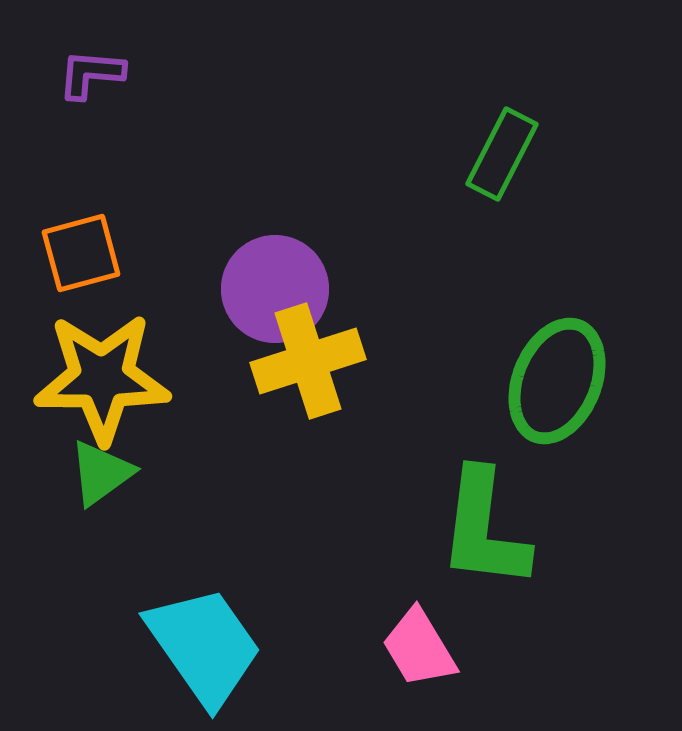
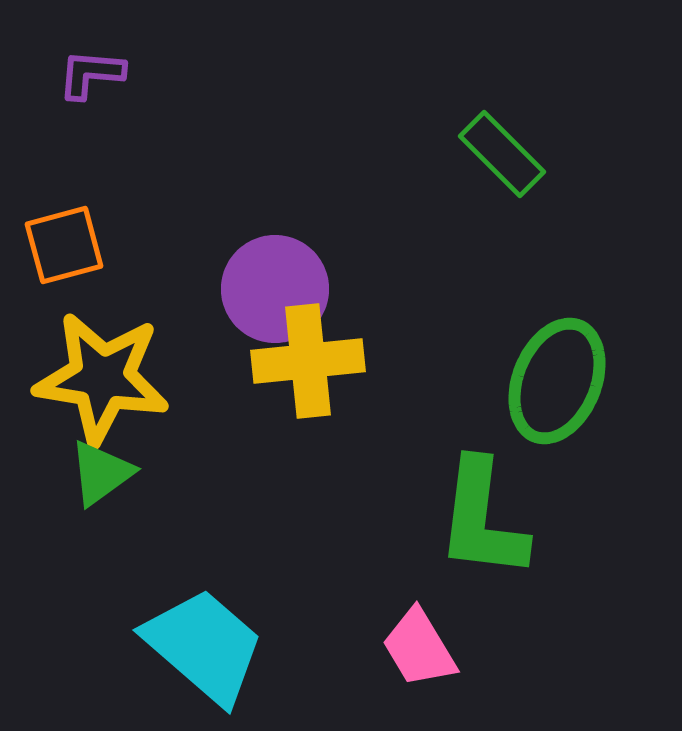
green rectangle: rotated 72 degrees counterclockwise
orange square: moved 17 px left, 8 px up
yellow cross: rotated 12 degrees clockwise
yellow star: rotated 9 degrees clockwise
green L-shape: moved 2 px left, 10 px up
cyan trapezoid: rotated 14 degrees counterclockwise
